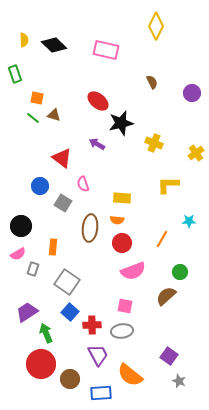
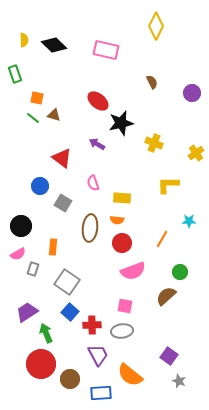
pink semicircle at (83, 184): moved 10 px right, 1 px up
